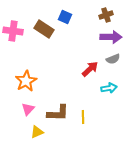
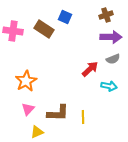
cyan arrow: moved 2 px up; rotated 21 degrees clockwise
